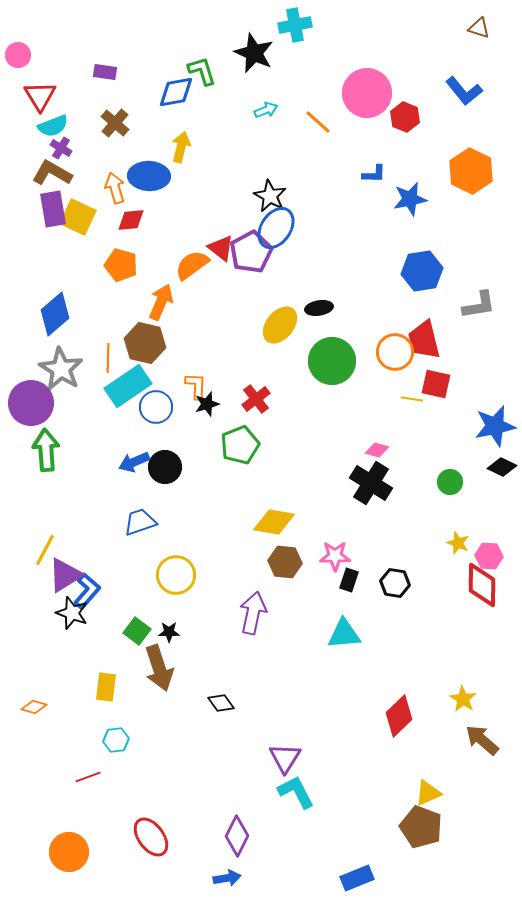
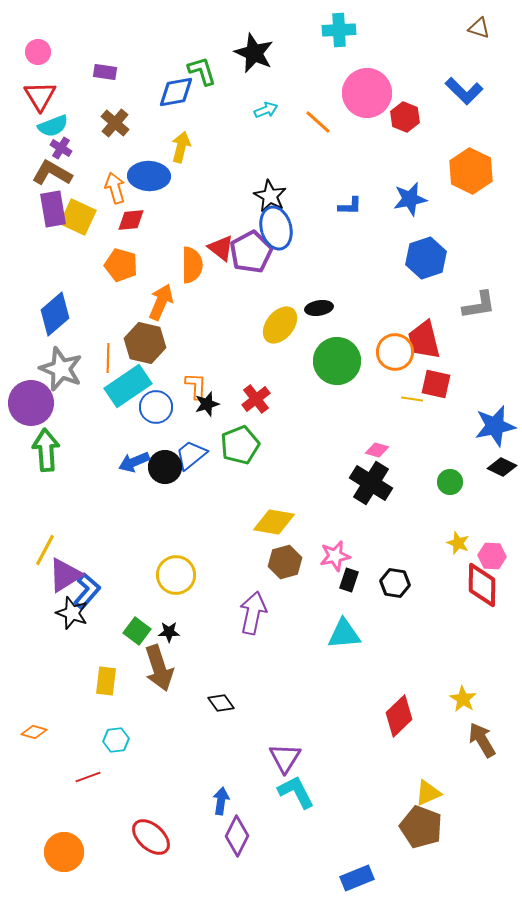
cyan cross at (295, 25): moved 44 px right, 5 px down; rotated 8 degrees clockwise
pink circle at (18, 55): moved 20 px right, 3 px up
blue L-shape at (464, 91): rotated 6 degrees counterclockwise
blue L-shape at (374, 174): moved 24 px left, 32 px down
blue ellipse at (276, 228): rotated 48 degrees counterclockwise
orange semicircle at (192, 265): rotated 126 degrees clockwise
blue hexagon at (422, 271): moved 4 px right, 13 px up; rotated 9 degrees counterclockwise
green circle at (332, 361): moved 5 px right
gray star at (61, 369): rotated 9 degrees counterclockwise
blue trapezoid at (140, 522): moved 51 px right, 67 px up; rotated 20 degrees counterclockwise
pink star at (335, 556): rotated 12 degrees counterclockwise
pink hexagon at (489, 556): moved 3 px right
brown hexagon at (285, 562): rotated 20 degrees counterclockwise
yellow rectangle at (106, 687): moved 6 px up
orange diamond at (34, 707): moved 25 px down
brown arrow at (482, 740): rotated 18 degrees clockwise
red ellipse at (151, 837): rotated 12 degrees counterclockwise
orange circle at (69, 852): moved 5 px left
blue arrow at (227, 878): moved 6 px left, 77 px up; rotated 72 degrees counterclockwise
